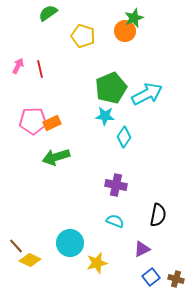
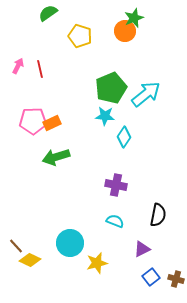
yellow pentagon: moved 3 px left
cyan arrow: moved 1 px left; rotated 12 degrees counterclockwise
